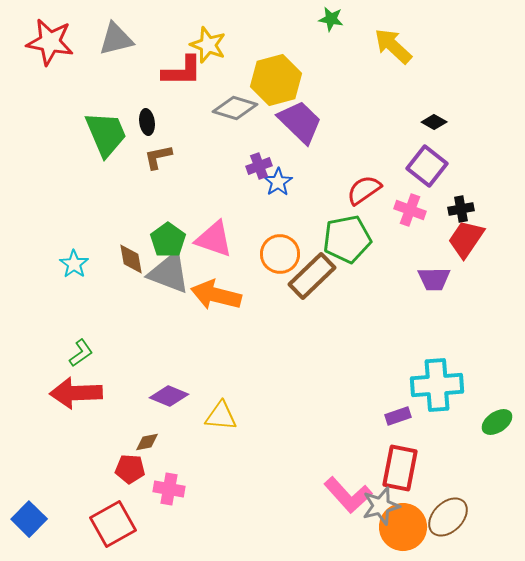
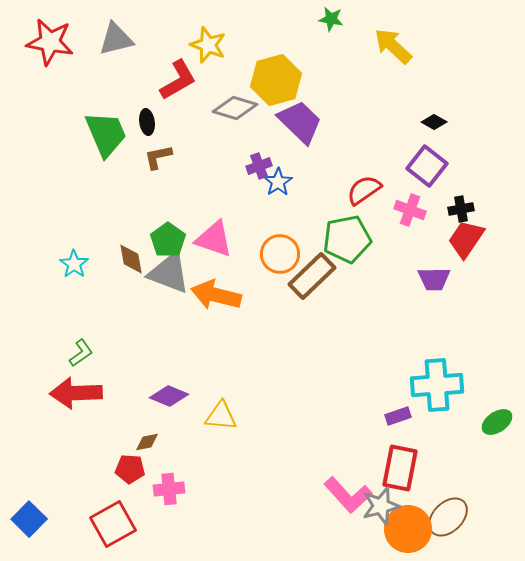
red L-shape at (182, 71): moved 4 px left, 9 px down; rotated 30 degrees counterclockwise
pink cross at (169, 489): rotated 16 degrees counterclockwise
orange circle at (403, 527): moved 5 px right, 2 px down
